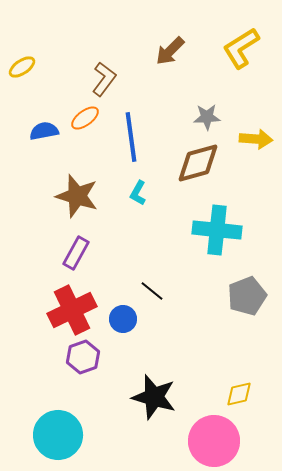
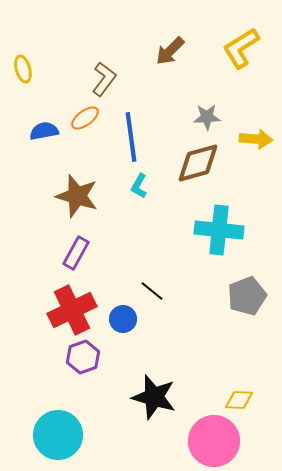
yellow ellipse: moved 1 px right, 2 px down; rotated 72 degrees counterclockwise
cyan L-shape: moved 1 px right, 7 px up
cyan cross: moved 2 px right
yellow diamond: moved 6 px down; rotated 16 degrees clockwise
